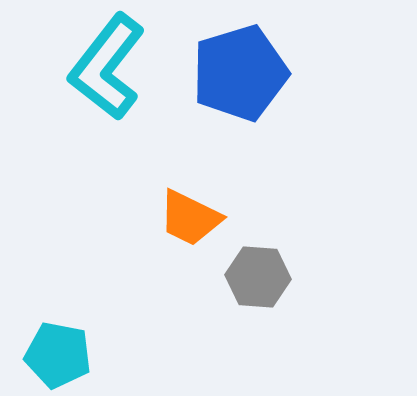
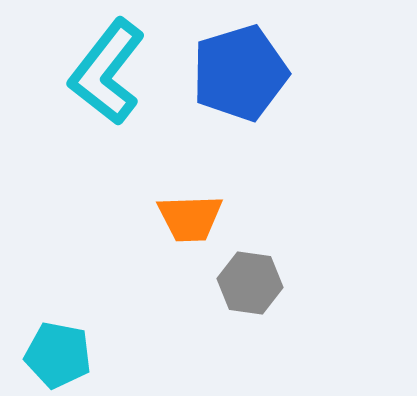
cyan L-shape: moved 5 px down
orange trapezoid: rotated 28 degrees counterclockwise
gray hexagon: moved 8 px left, 6 px down; rotated 4 degrees clockwise
